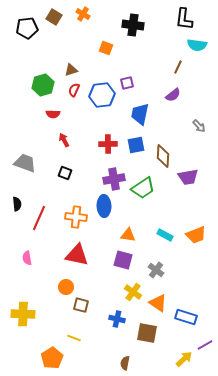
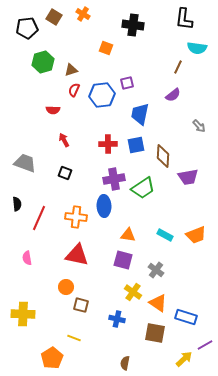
cyan semicircle at (197, 45): moved 3 px down
green hexagon at (43, 85): moved 23 px up
red semicircle at (53, 114): moved 4 px up
brown square at (147, 333): moved 8 px right
